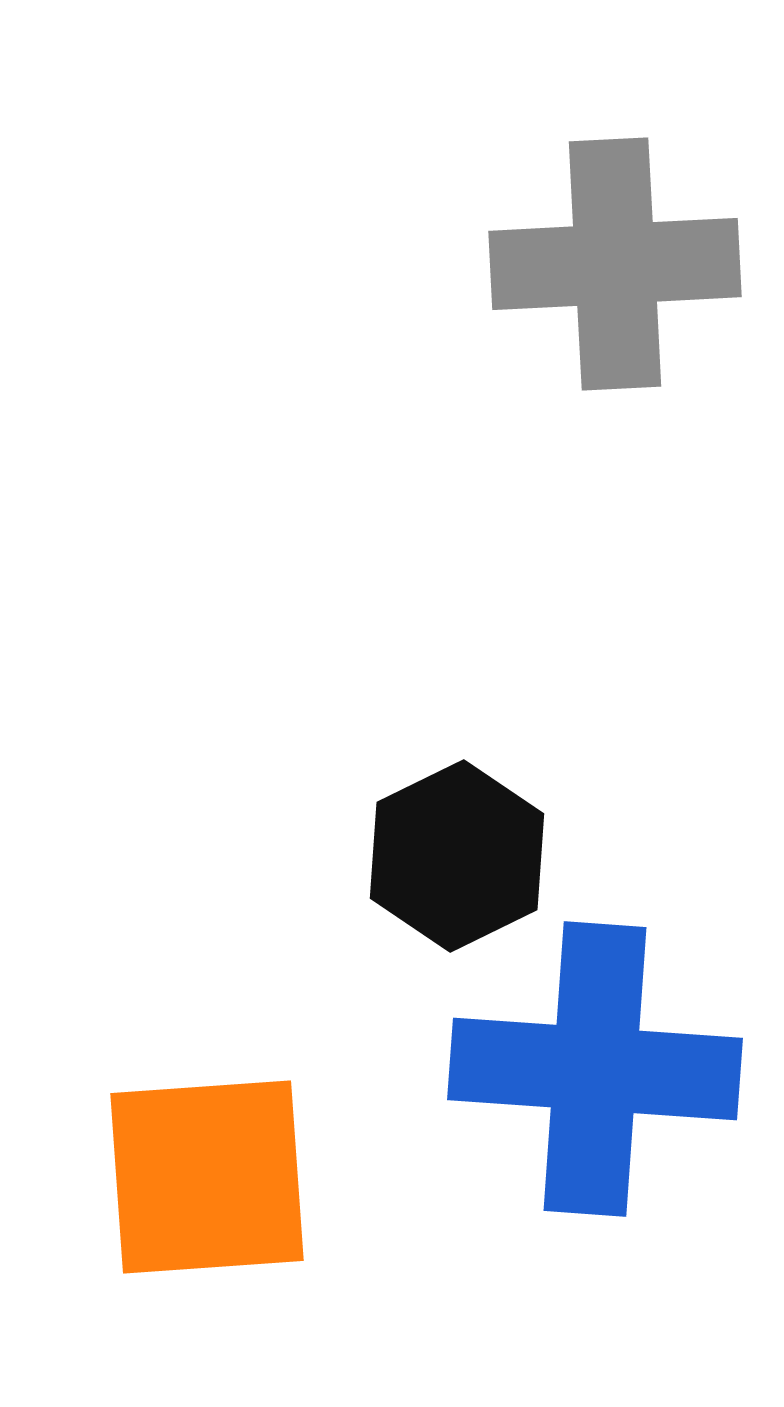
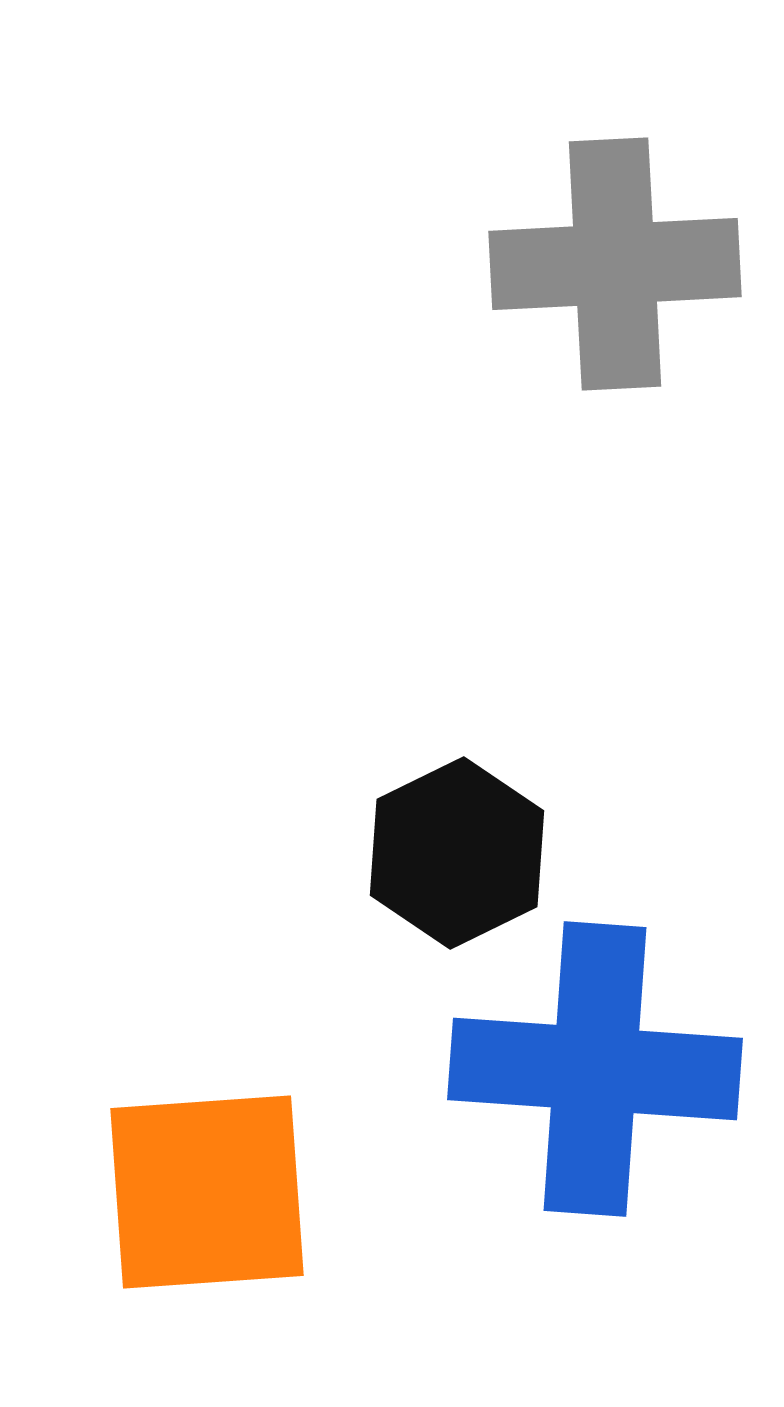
black hexagon: moved 3 px up
orange square: moved 15 px down
